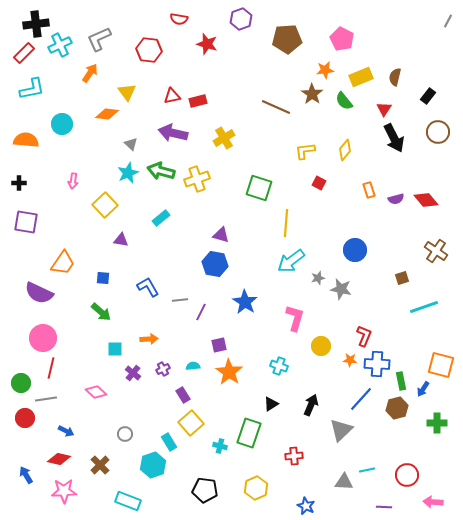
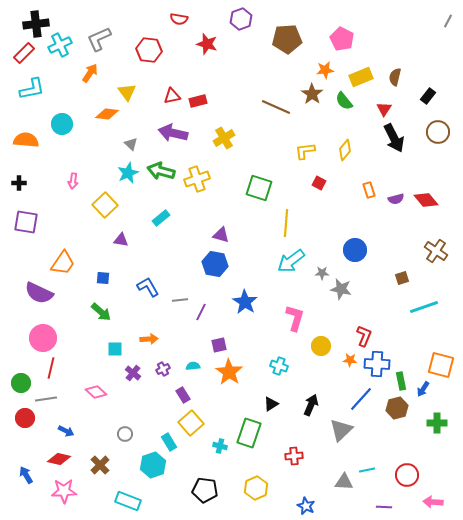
gray star at (318, 278): moved 4 px right, 5 px up; rotated 16 degrees clockwise
